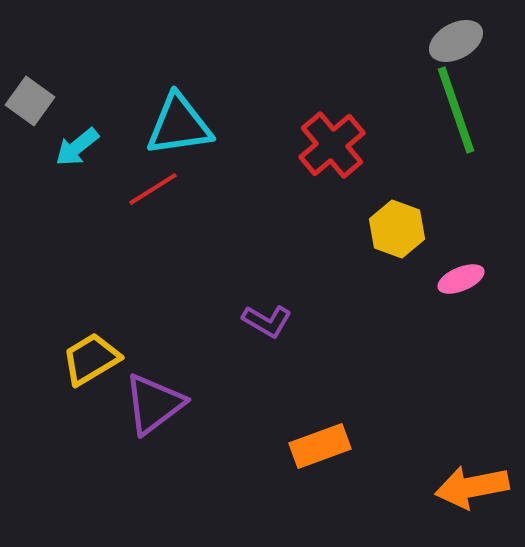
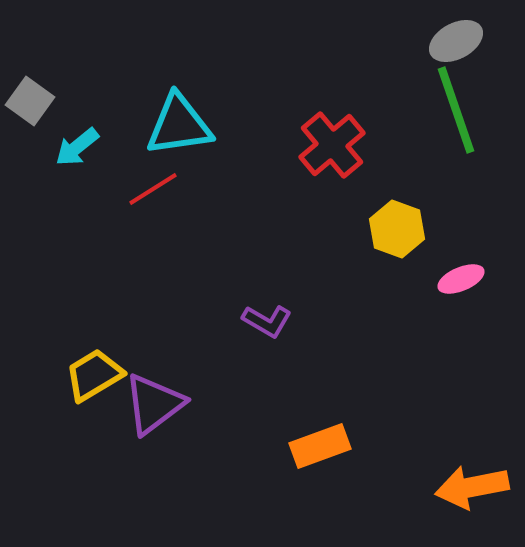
yellow trapezoid: moved 3 px right, 16 px down
